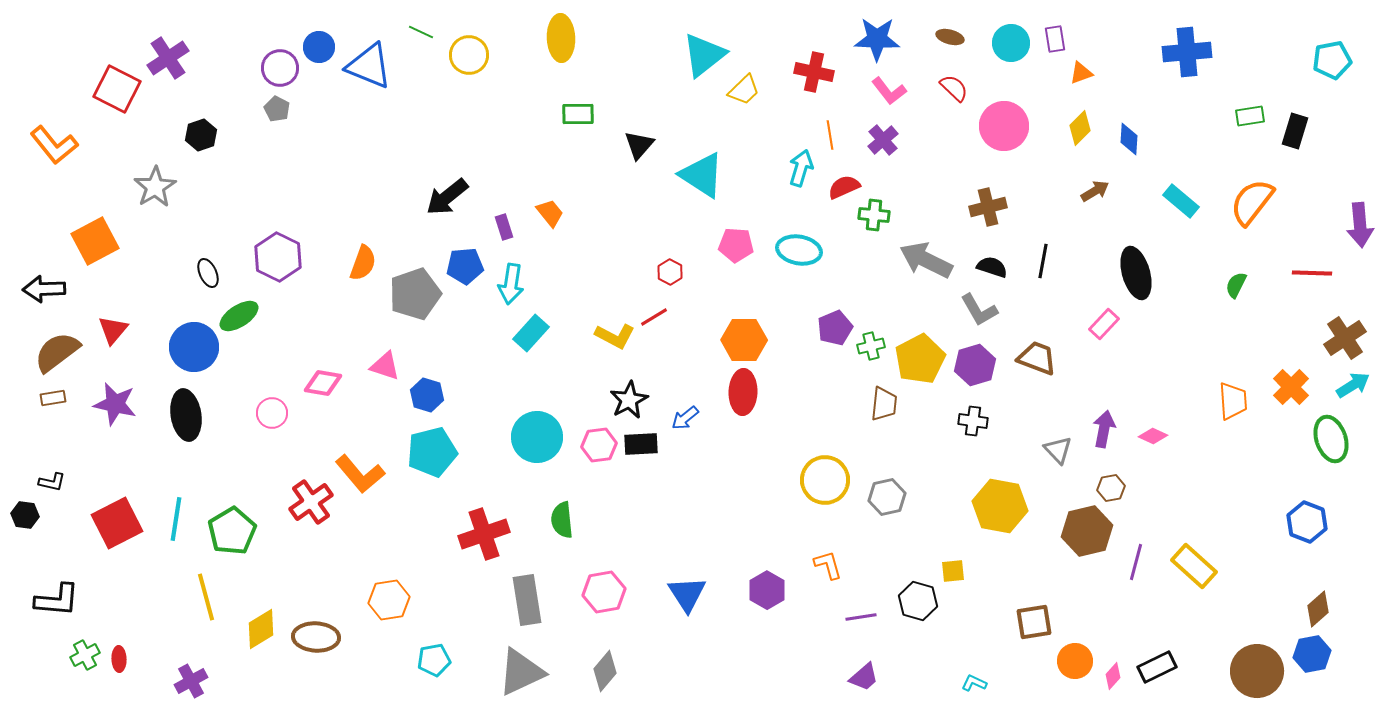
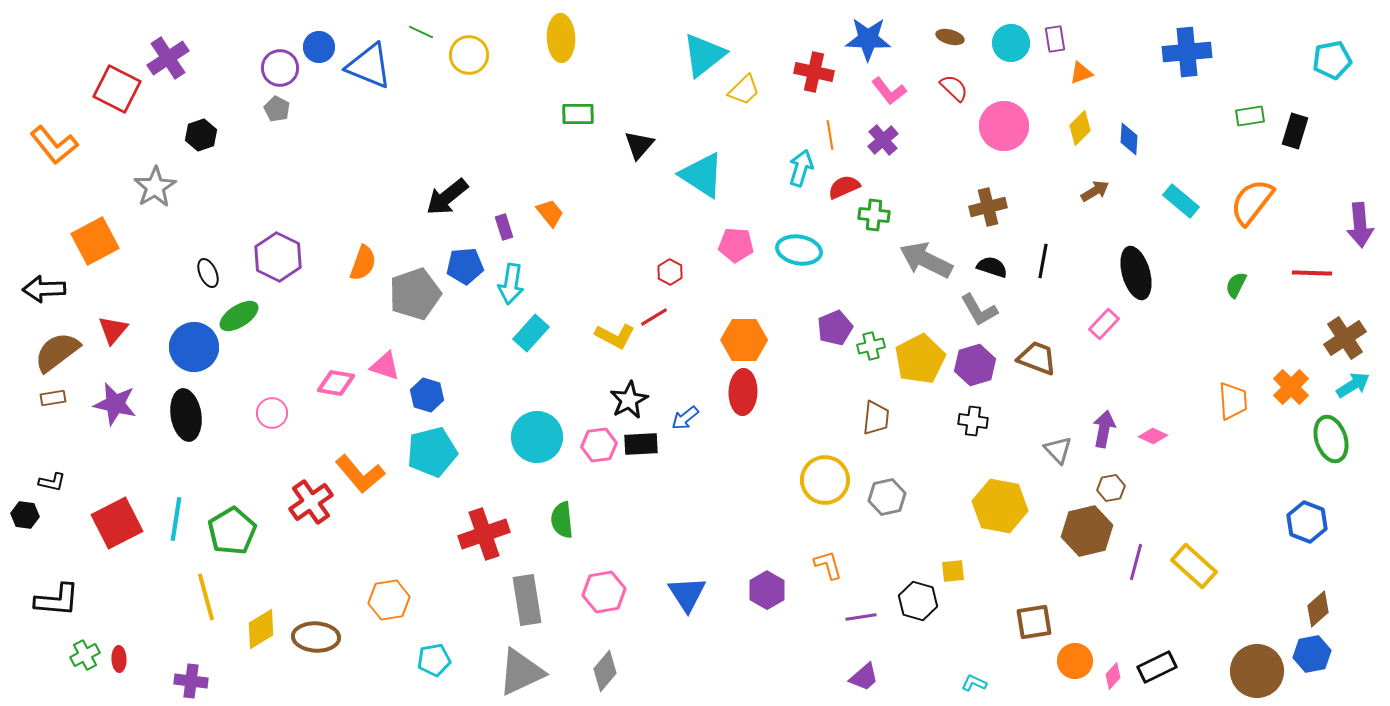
blue star at (877, 39): moved 9 px left
pink diamond at (323, 383): moved 13 px right
brown trapezoid at (884, 404): moved 8 px left, 14 px down
purple cross at (191, 681): rotated 36 degrees clockwise
